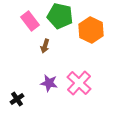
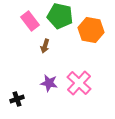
orange hexagon: rotated 15 degrees counterclockwise
black cross: rotated 16 degrees clockwise
